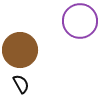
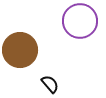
black semicircle: moved 29 px right; rotated 12 degrees counterclockwise
